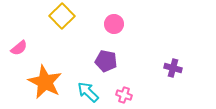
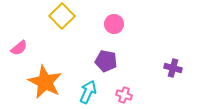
cyan arrow: rotated 70 degrees clockwise
